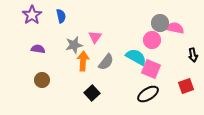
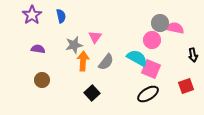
cyan semicircle: moved 1 px right, 1 px down
